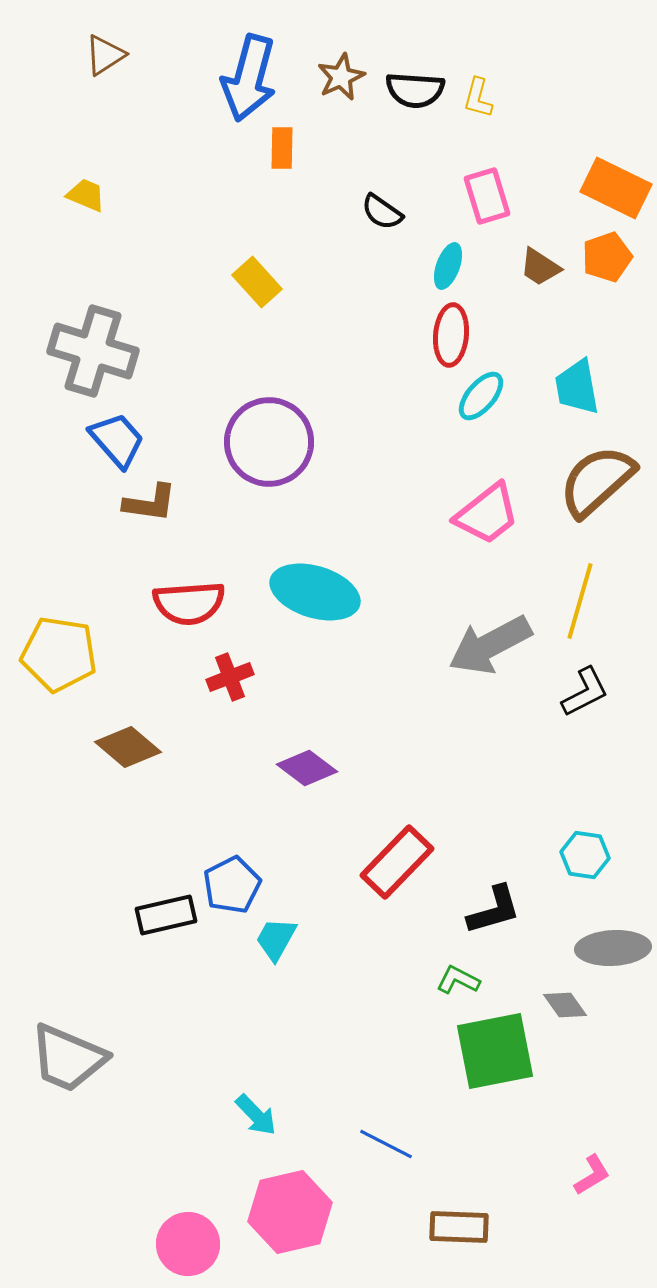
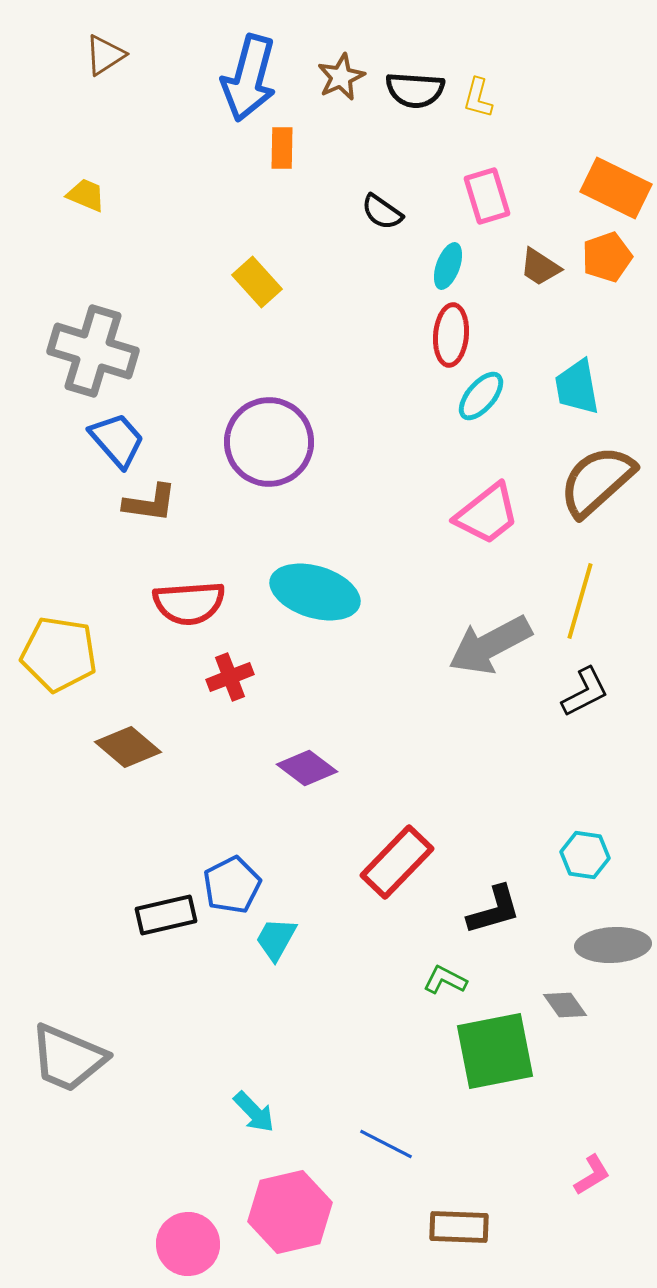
gray ellipse at (613, 948): moved 3 px up
green L-shape at (458, 980): moved 13 px left
cyan arrow at (256, 1115): moved 2 px left, 3 px up
